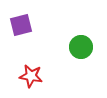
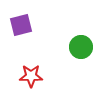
red star: rotated 10 degrees counterclockwise
